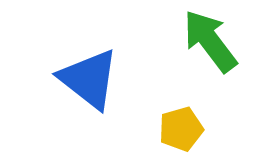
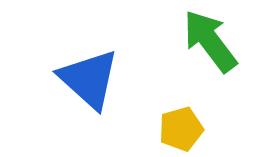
blue triangle: rotated 4 degrees clockwise
